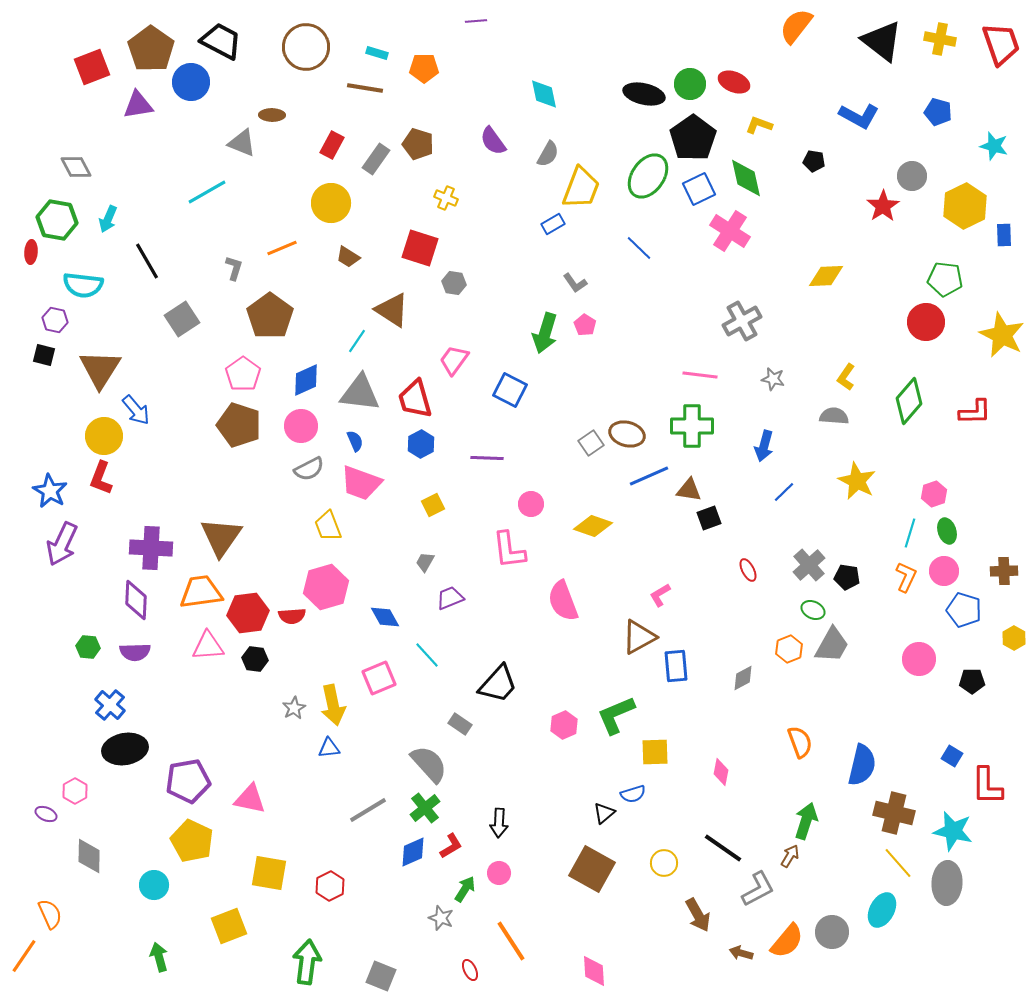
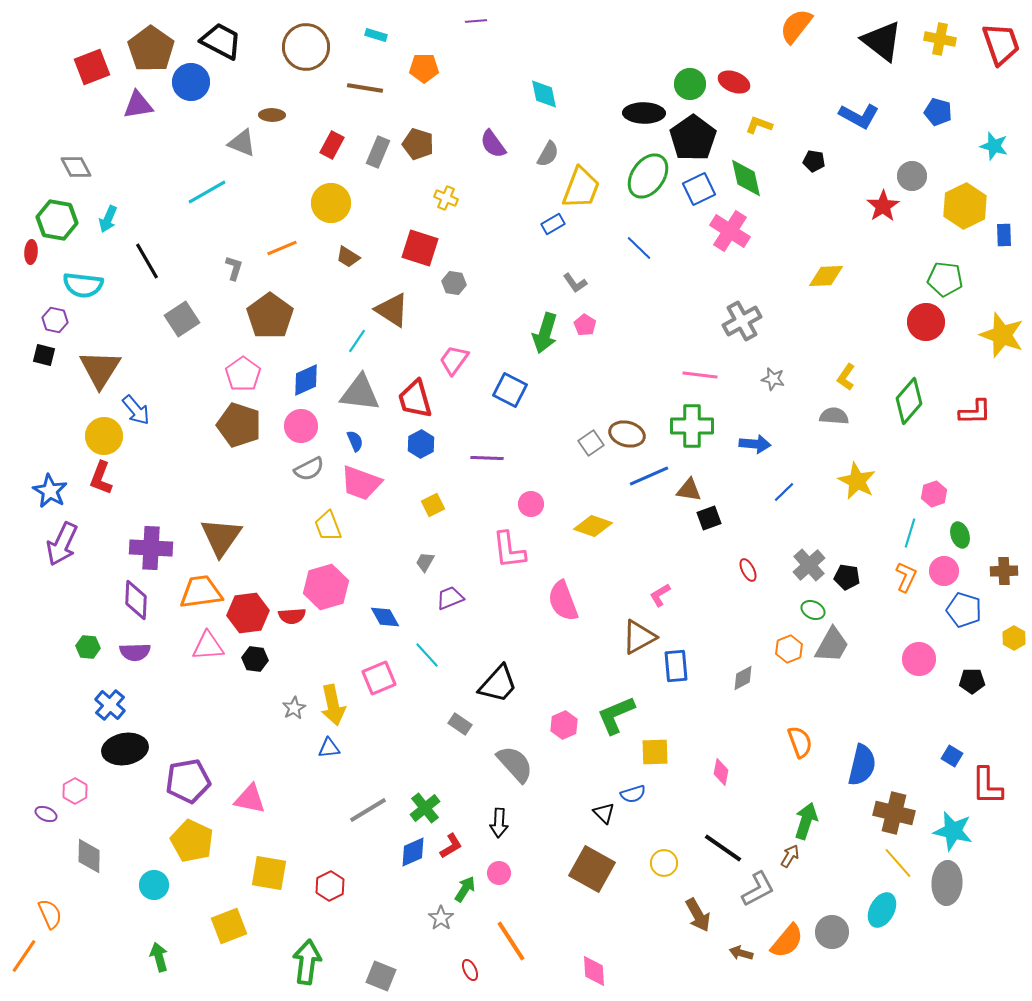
cyan rectangle at (377, 53): moved 1 px left, 18 px up
black ellipse at (644, 94): moved 19 px down; rotated 12 degrees counterclockwise
purple semicircle at (493, 141): moved 3 px down
gray rectangle at (376, 159): moved 2 px right, 7 px up; rotated 12 degrees counterclockwise
yellow star at (1002, 335): rotated 6 degrees counterclockwise
blue arrow at (764, 446): moved 9 px left, 2 px up; rotated 100 degrees counterclockwise
green ellipse at (947, 531): moved 13 px right, 4 px down
gray semicircle at (429, 764): moved 86 px right
black triangle at (604, 813): rotated 35 degrees counterclockwise
gray star at (441, 918): rotated 15 degrees clockwise
